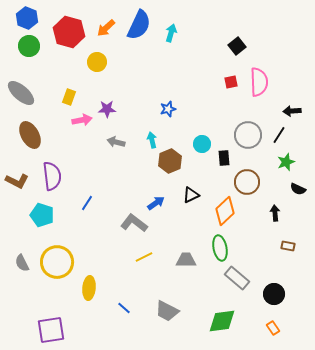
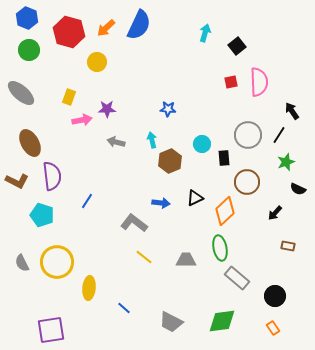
cyan arrow at (171, 33): moved 34 px right
green circle at (29, 46): moved 4 px down
blue star at (168, 109): rotated 21 degrees clockwise
black arrow at (292, 111): rotated 60 degrees clockwise
brown ellipse at (30, 135): moved 8 px down
black triangle at (191, 195): moved 4 px right, 3 px down
blue line at (87, 203): moved 2 px up
blue arrow at (156, 203): moved 5 px right; rotated 42 degrees clockwise
black arrow at (275, 213): rotated 133 degrees counterclockwise
yellow line at (144, 257): rotated 66 degrees clockwise
black circle at (274, 294): moved 1 px right, 2 px down
gray trapezoid at (167, 311): moved 4 px right, 11 px down
